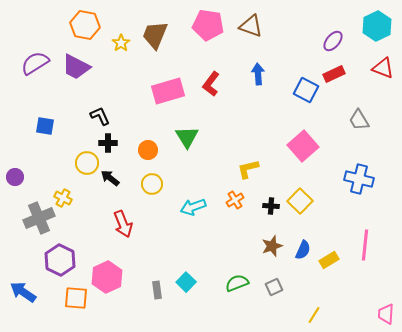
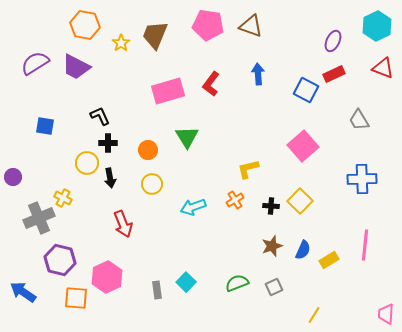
purple ellipse at (333, 41): rotated 15 degrees counterclockwise
purple circle at (15, 177): moved 2 px left
black arrow at (110, 178): rotated 138 degrees counterclockwise
blue cross at (359, 179): moved 3 px right; rotated 16 degrees counterclockwise
purple hexagon at (60, 260): rotated 12 degrees counterclockwise
